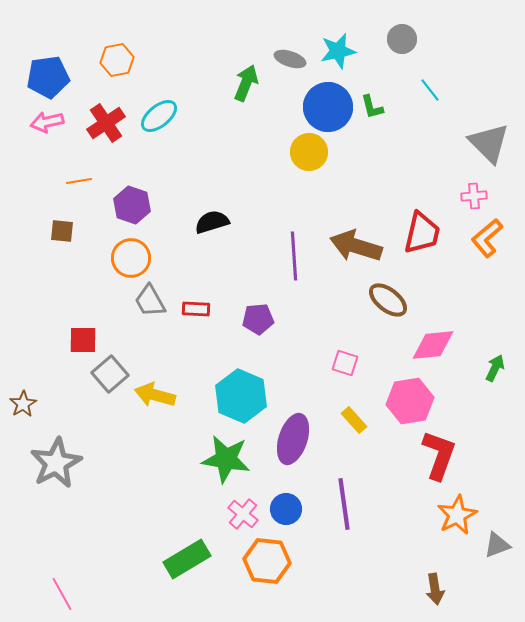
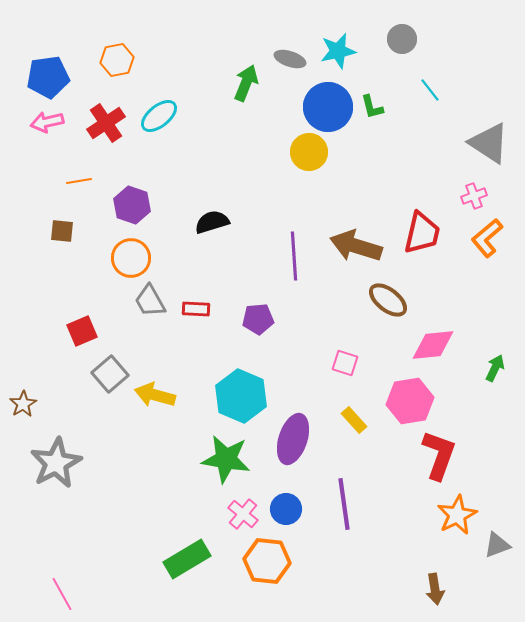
gray triangle at (489, 143): rotated 12 degrees counterclockwise
pink cross at (474, 196): rotated 15 degrees counterclockwise
red square at (83, 340): moved 1 px left, 9 px up; rotated 24 degrees counterclockwise
